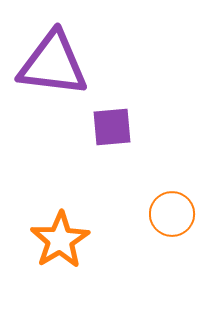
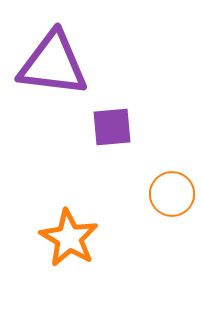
orange circle: moved 20 px up
orange star: moved 9 px right, 2 px up; rotated 10 degrees counterclockwise
